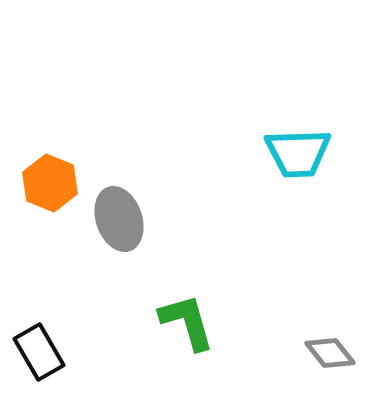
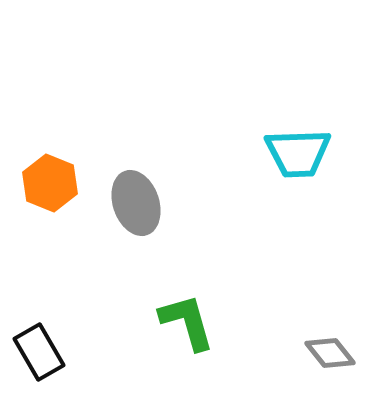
gray ellipse: moved 17 px right, 16 px up
